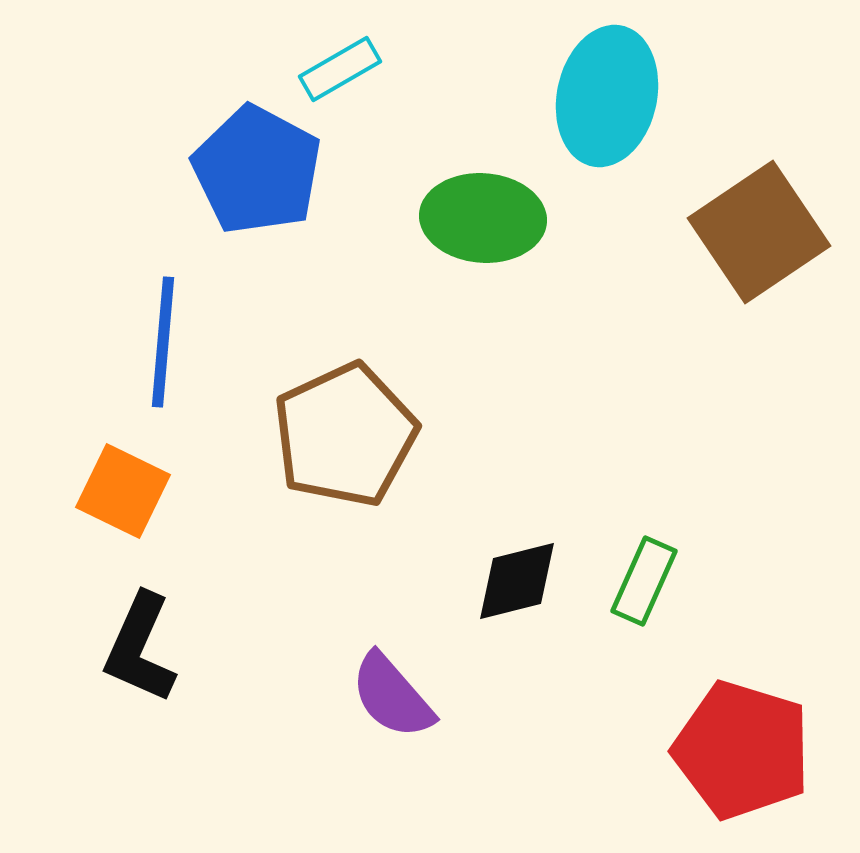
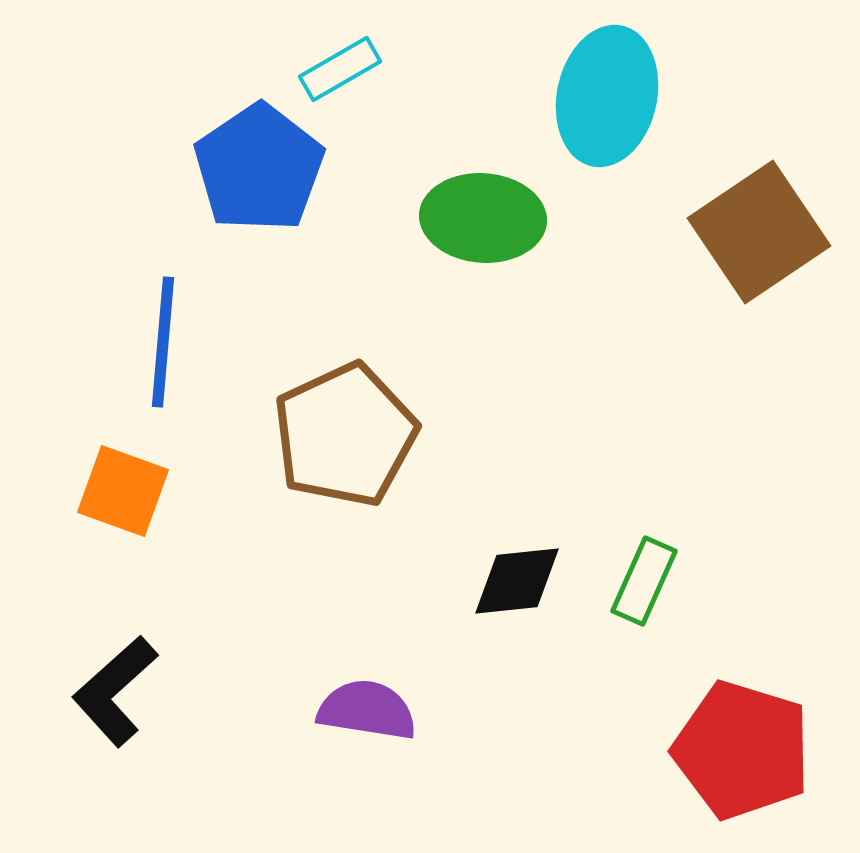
blue pentagon: moved 2 px right, 2 px up; rotated 10 degrees clockwise
orange square: rotated 6 degrees counterclockwise
black diamond: rotated 8 degrees clockwise
black L-shape: moved 25 px left, 43 px down; rotated 24 degrees clockwise
purple semicircle: moved 25 px left, 14 px down; rotated 140 degrees clockwise
